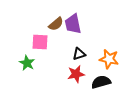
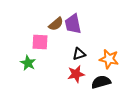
green star: moved 1 px right
